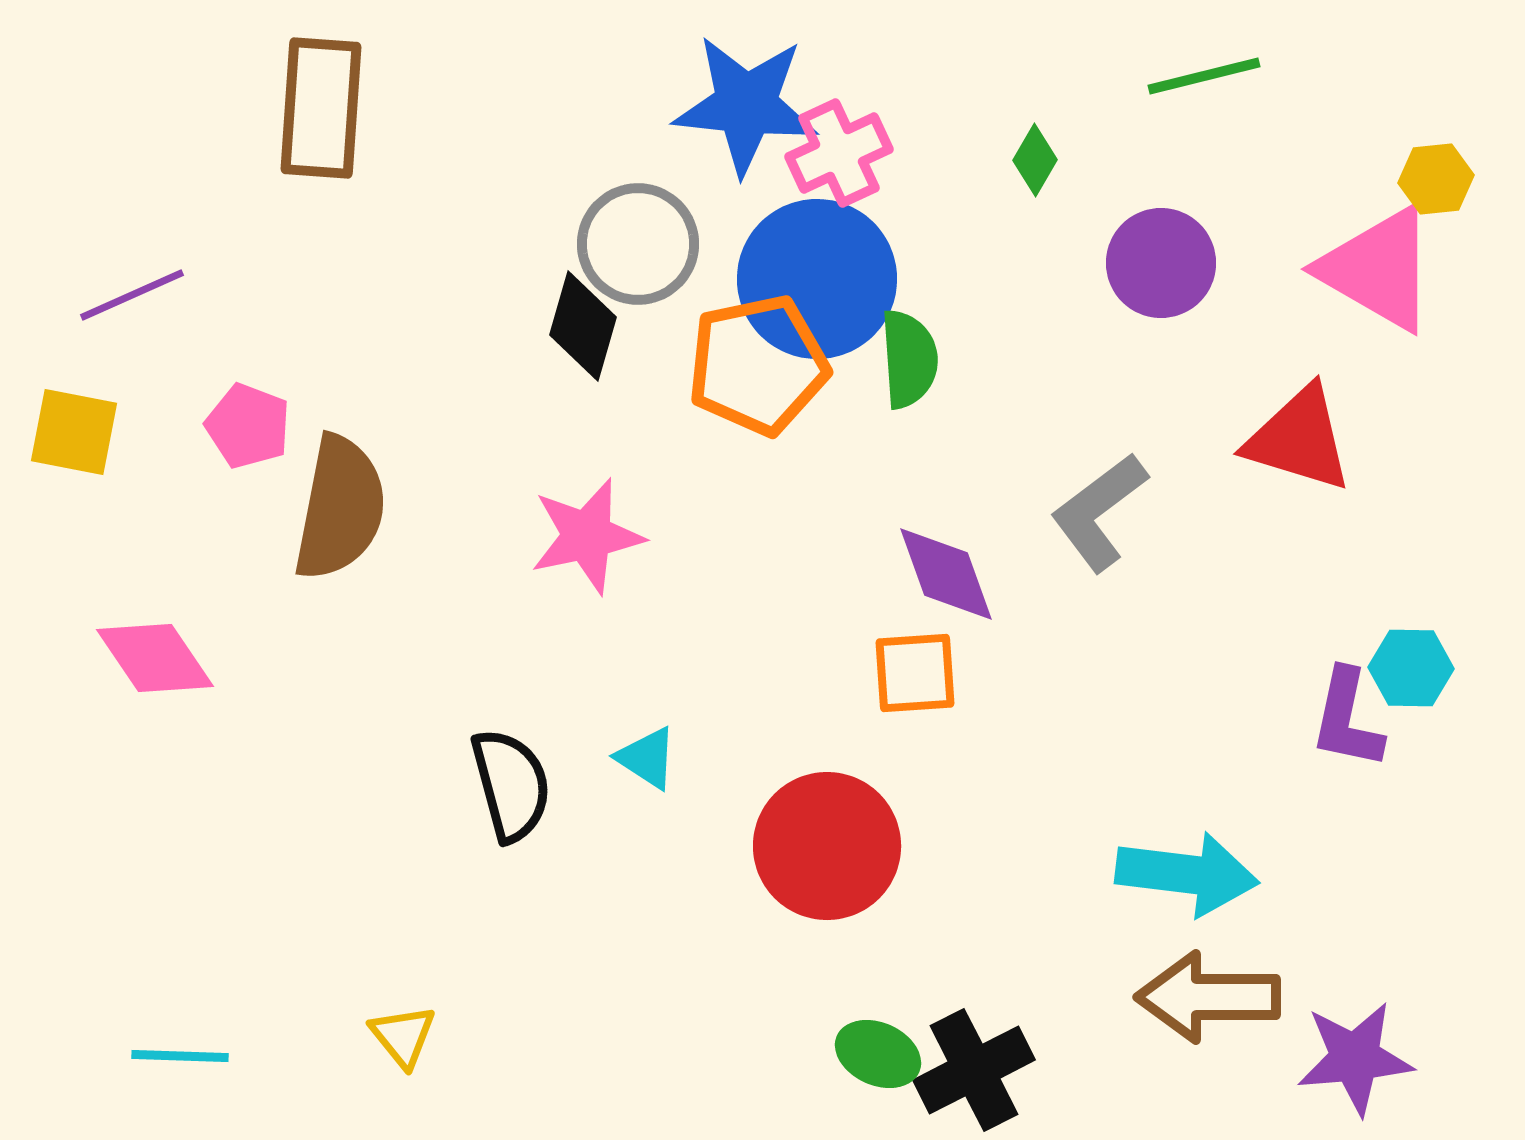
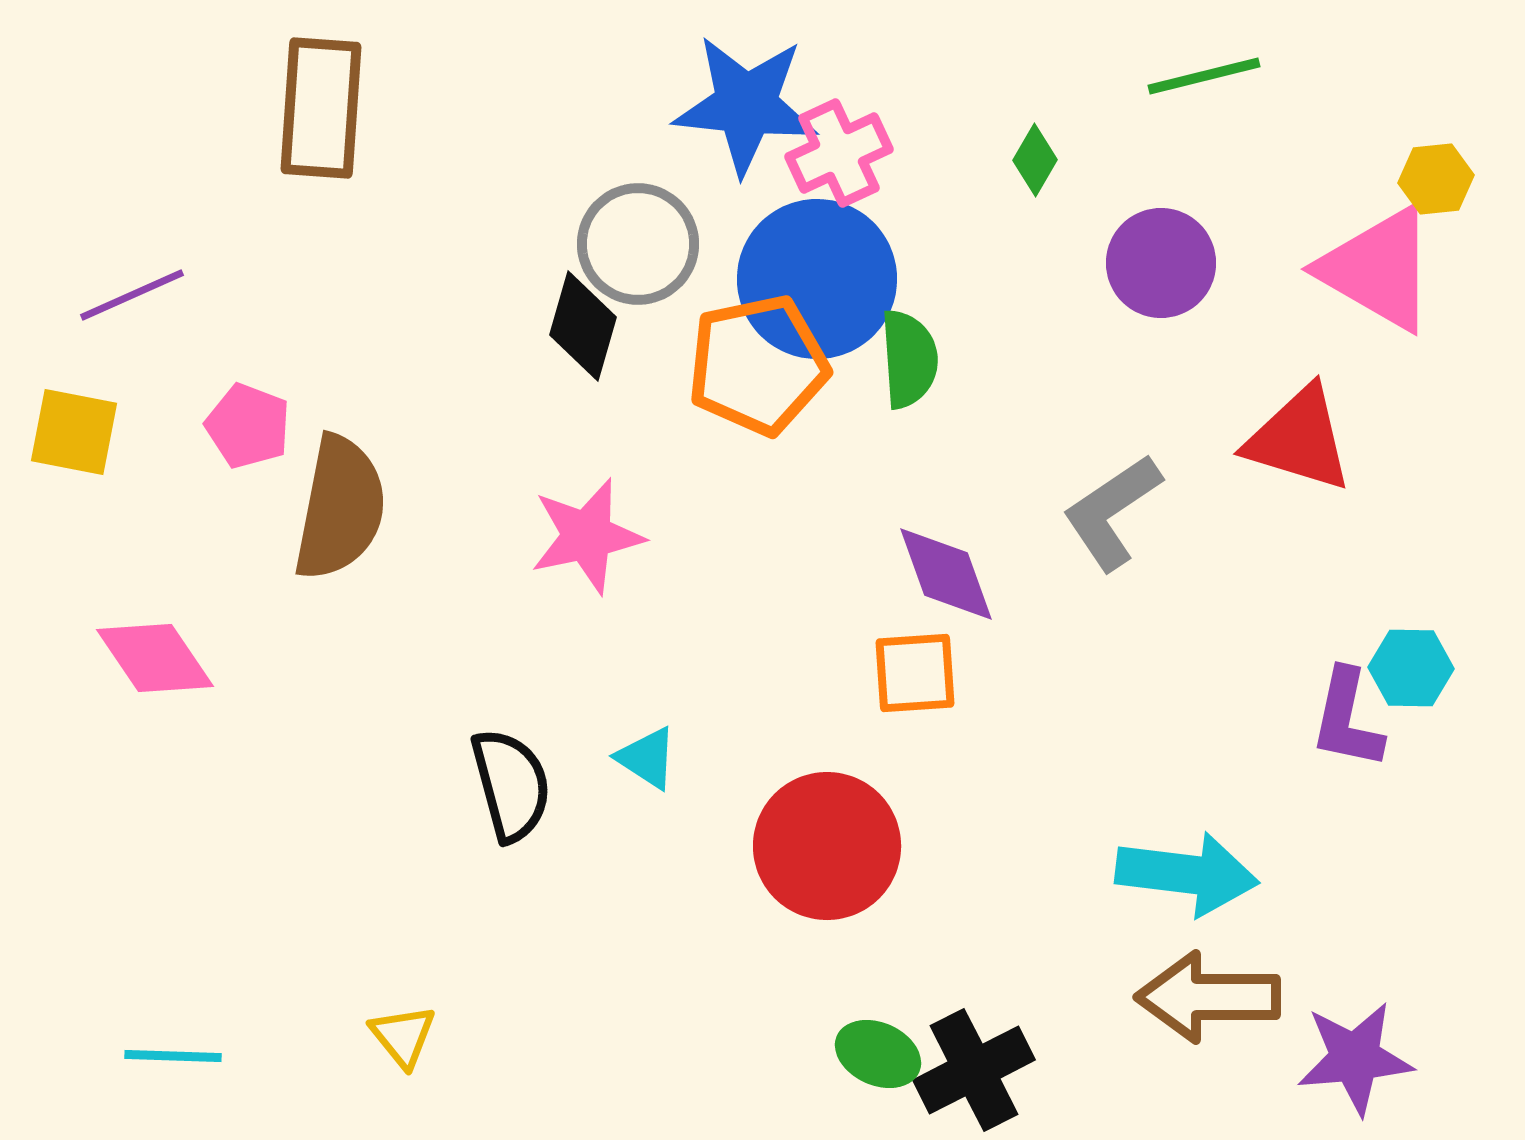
gray L-shape: moved 13 px right; rotated 3 degrees clockwise
cyan line: moved 7 px left
